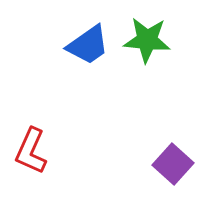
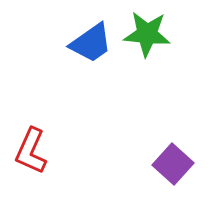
green star: moved 6 px up
blue trapezoid: moved 3 px right, 2 px up
